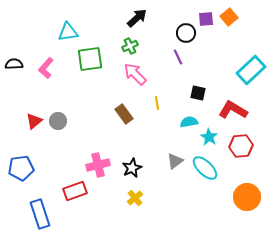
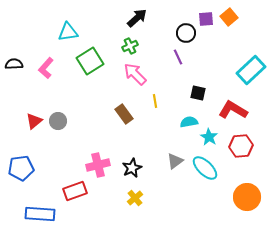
green square: moved 2 px down; rotated 24 degrees counterclockwise
yellow line: moved 2 px left, 2 px up
blue rectangle: rotated 68 degrees counterclockwise
